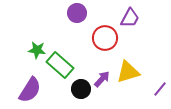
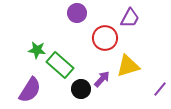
yellow triangle: moved 6 px up
